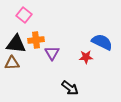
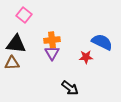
orange cross: moved 16 px right
